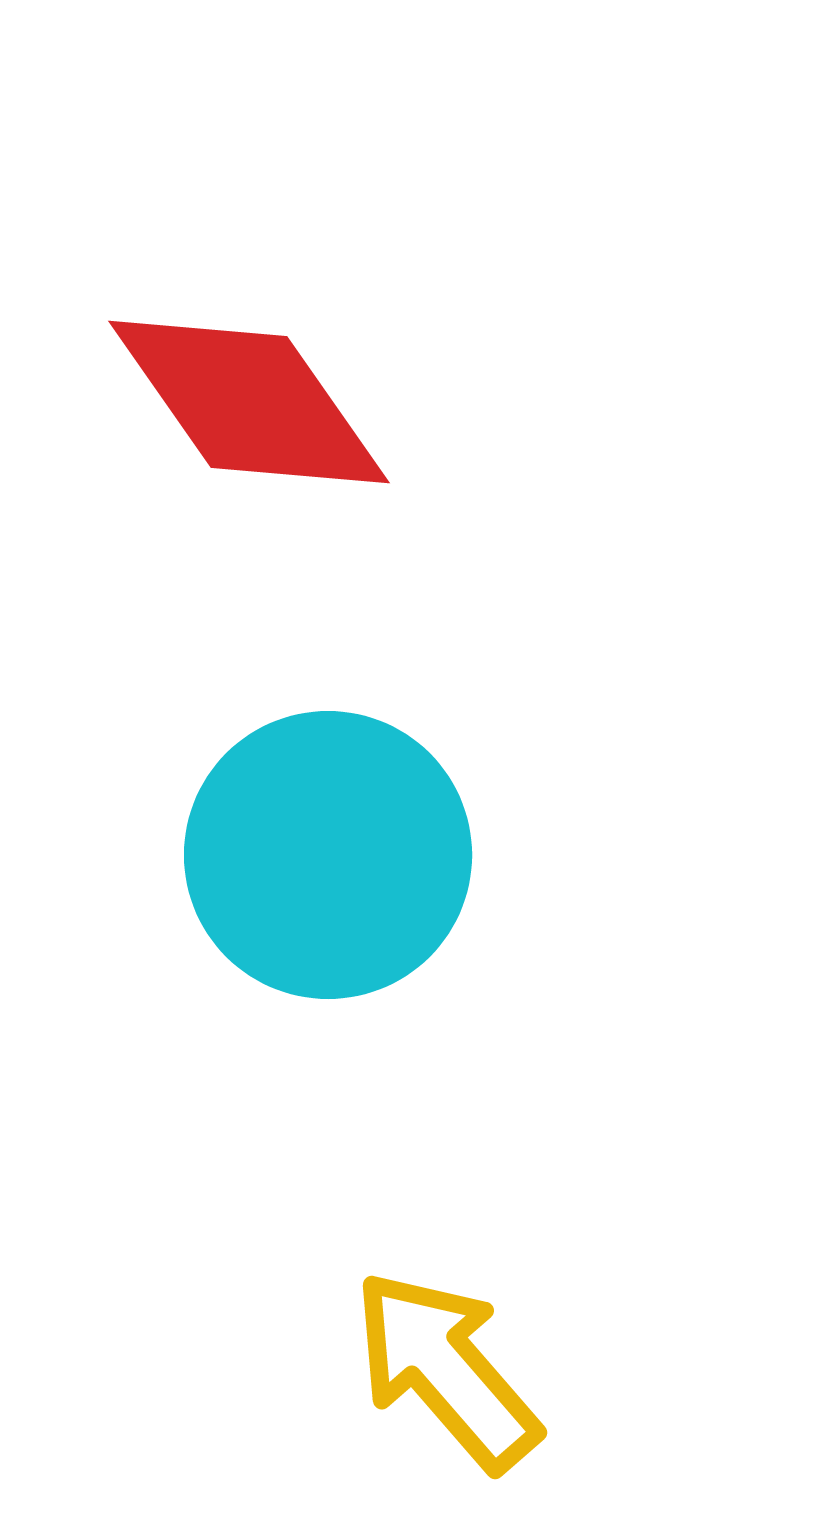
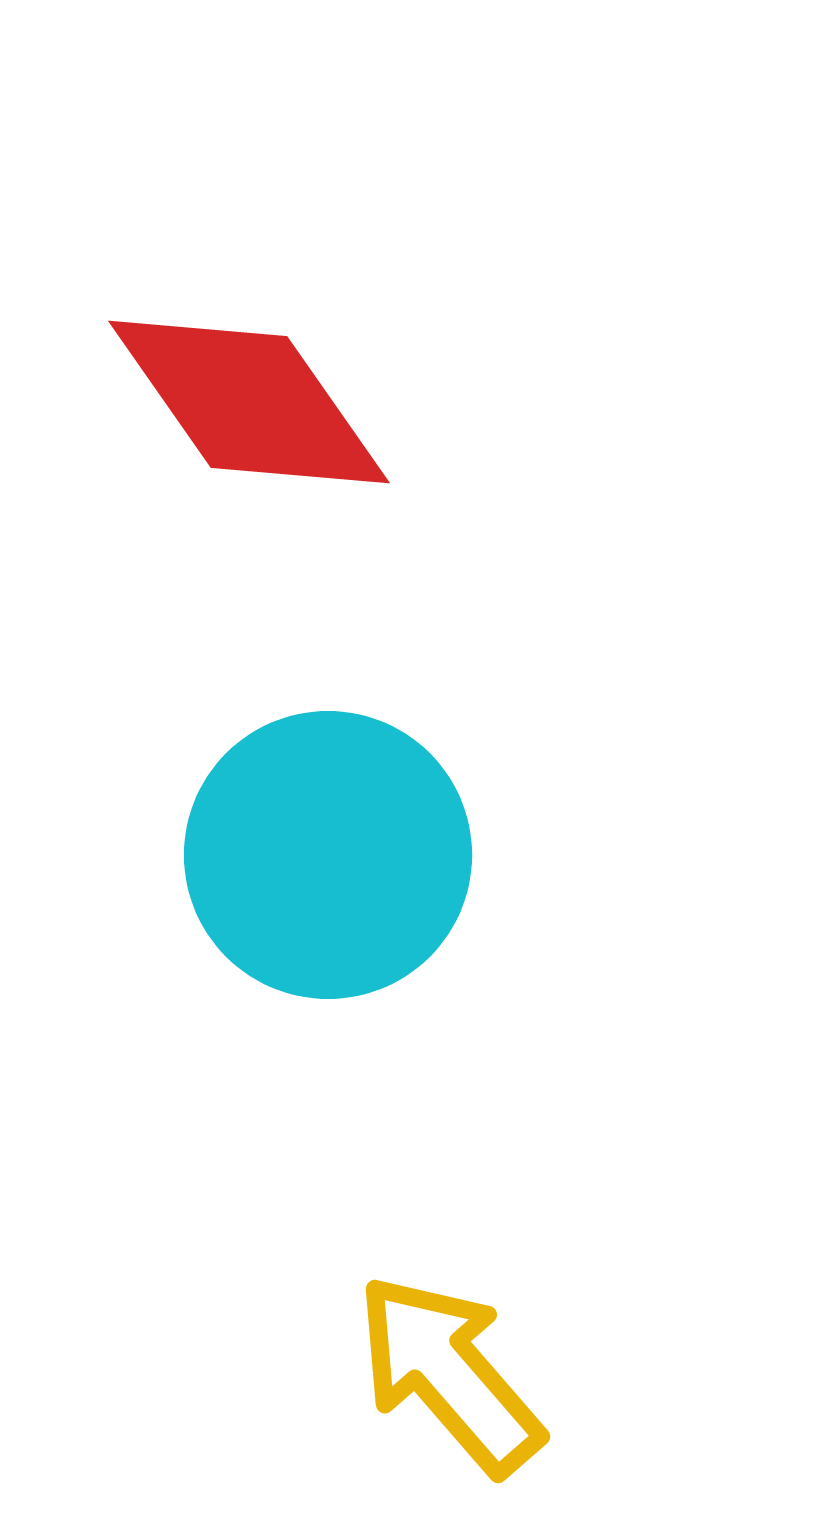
yellow arrow: moved 3 px right, 4 px down
